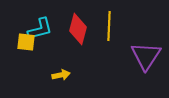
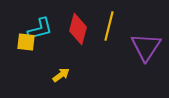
yellow line: rotated 12 degrees clockwise
purple triangle: moved 9 px up
yellow arrow: rotated 24 degrees counterclockwise
